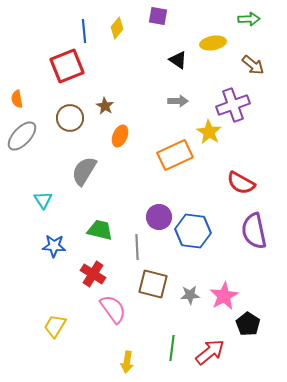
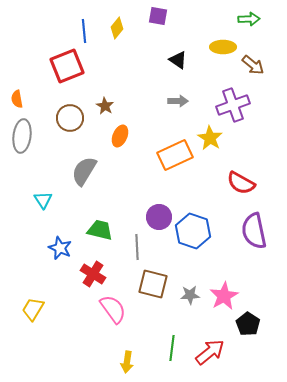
yellow ellipse: moved 10 px right, 4 px down; rotated 10 degrees clockwise
yellow star: moved 1 px right, 6 px down
gray ellipse: rotated 36 degrees counterclockwise
blue hexagon: rotated 12 degrees clockwise
blue star: moved 6 px right, 2 px down; rotated 20 degrees clockwise
yellow trapezoid: moved 22 px left, 17 px up
